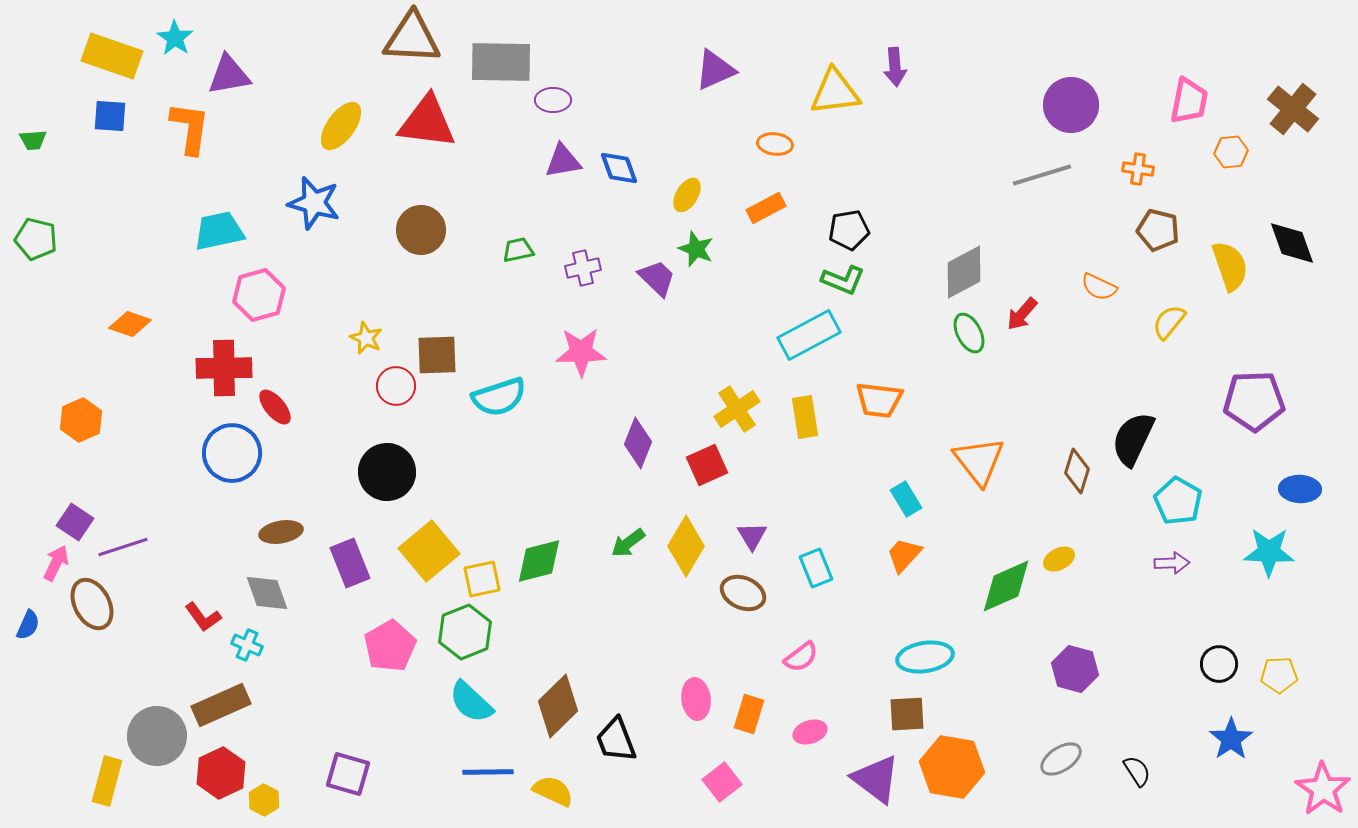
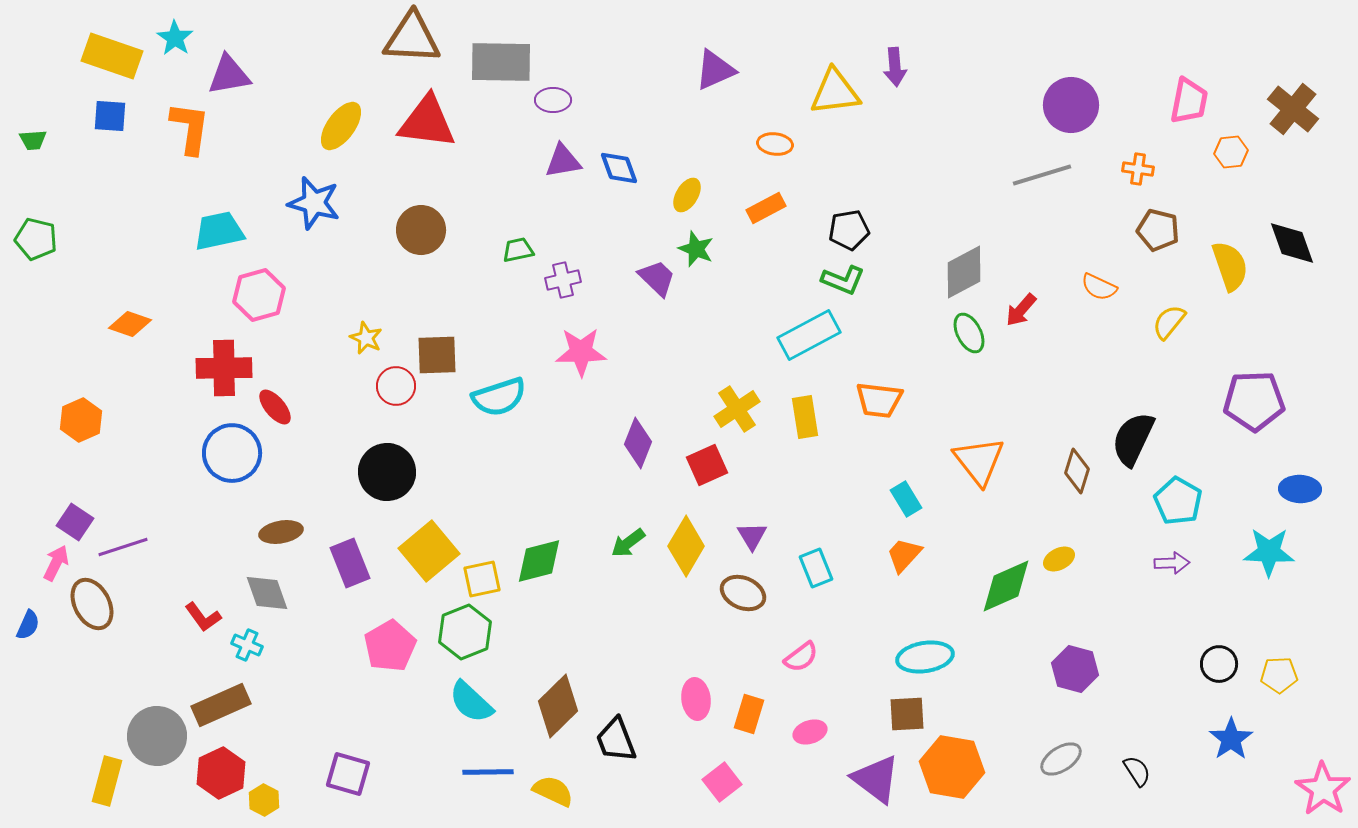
purple cross at (583, 268): moved 20 px left, 12 px down
red arrow at (1022, 314): moved 1 px left, 4 px up
